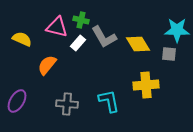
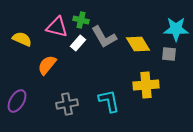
cyan star: moved 1 px left, 1 px up
gray cross: rotated 15 degrees counterclockwise
